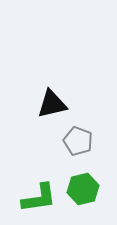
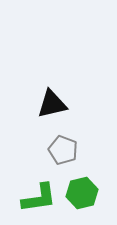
gray pentagon: moved 15 px left, 9 px down
green hexagon: moved 1 px left, 4 px down
